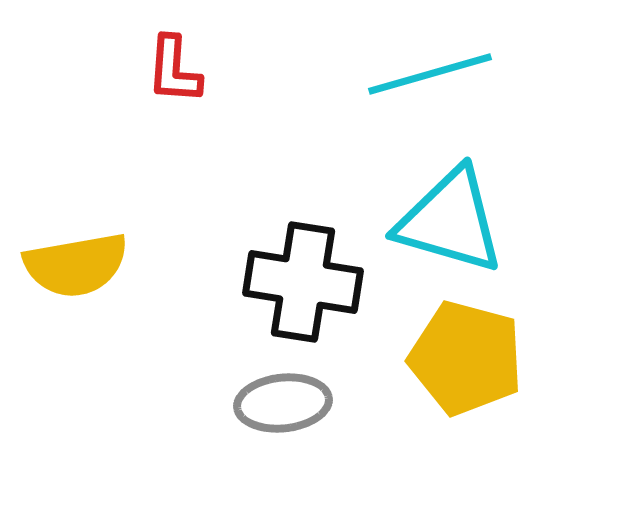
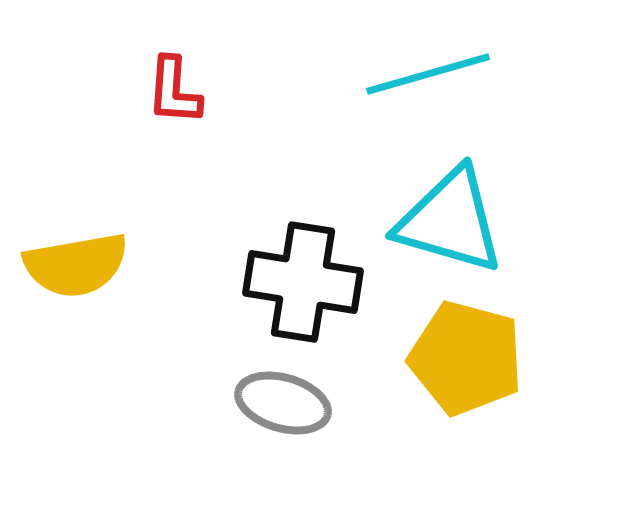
red L-shape: moved 21 px down
cyan line: moved 2 px left
gray ellipse: rotated 22 degrees clockwise
